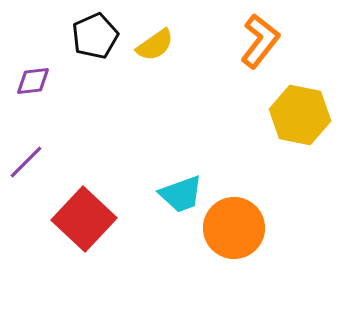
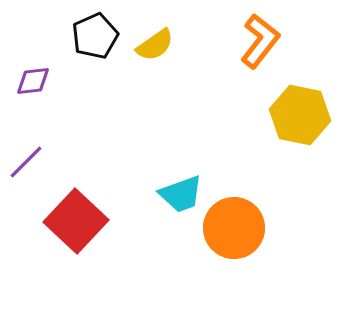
red square: moved 8 px left, 2 px down
